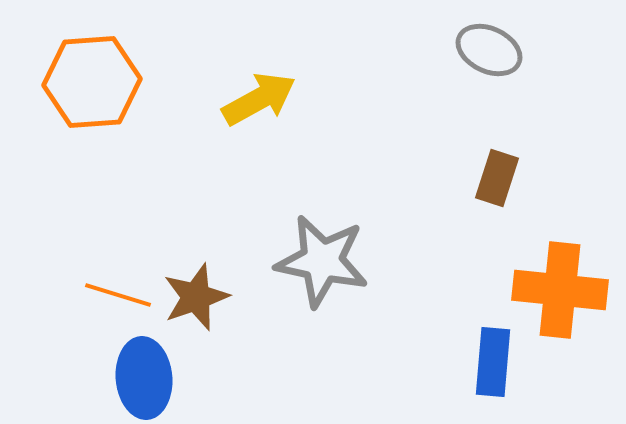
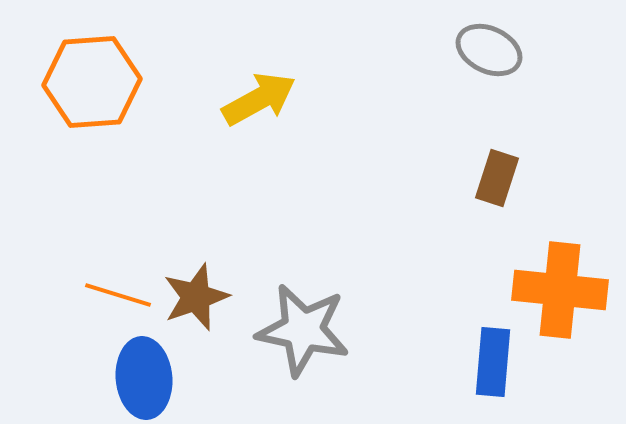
gray star: moved 19 px left, 69 px down
